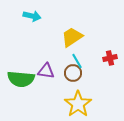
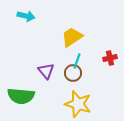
cyan arrow: moved 6 px left
cyan line: rotated 49 degrees clockwise
purple triangle: rotated 42 degrees clockwise
green semicircle: moved 17 px down
yellow star: rotated 20 degrees counterclockwise
